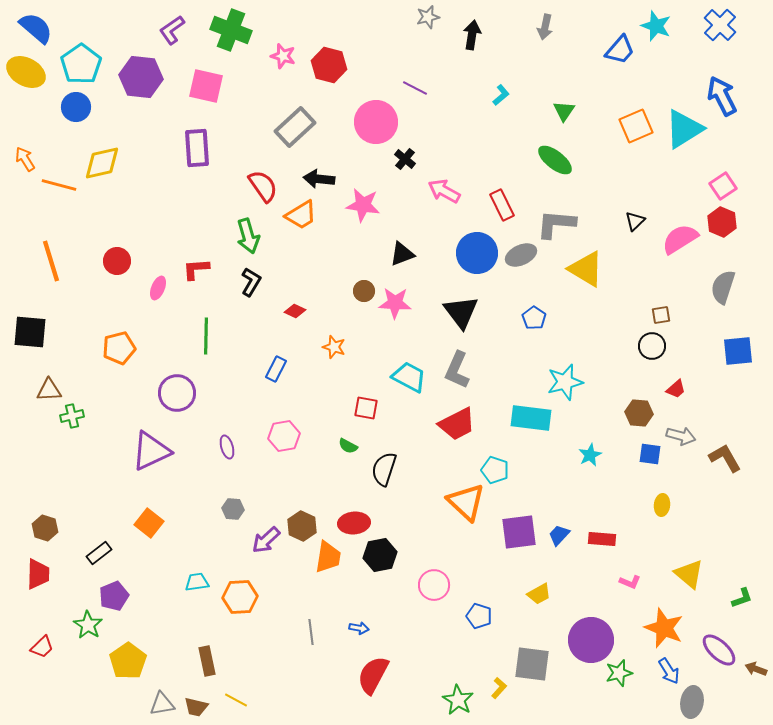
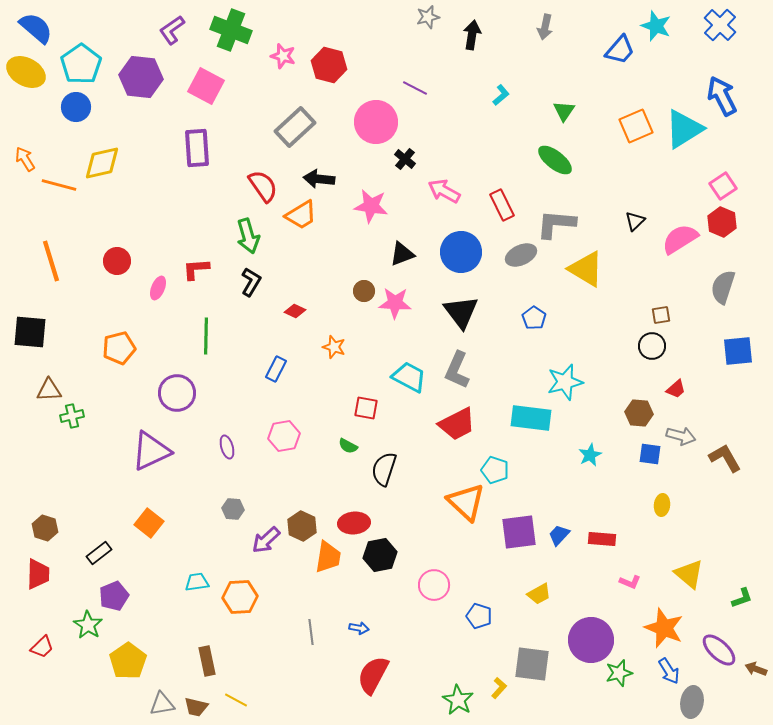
pink square at (206, 86): rotated 15 degrees clockwise
pink star at (363, 205): moved 8 px right, 1 px down
blue circle at (477, 253): moved 16 px left, 1 px up
